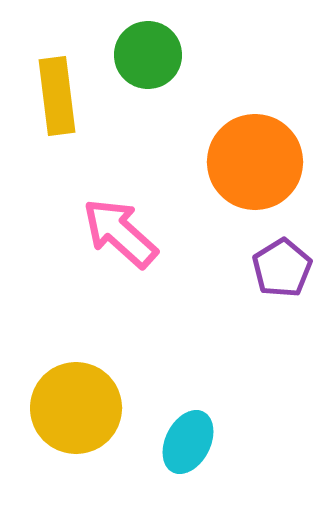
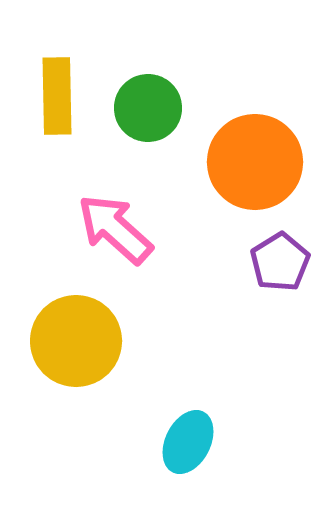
green circle: moved 53 px down
yellow rectangle: rotated 6 degrees clockwise
pink arrow: moved 5 px left, 4 px up
purple pentagon: moved 2 px left, 6 px up
yellow circle: moved 67 px up
